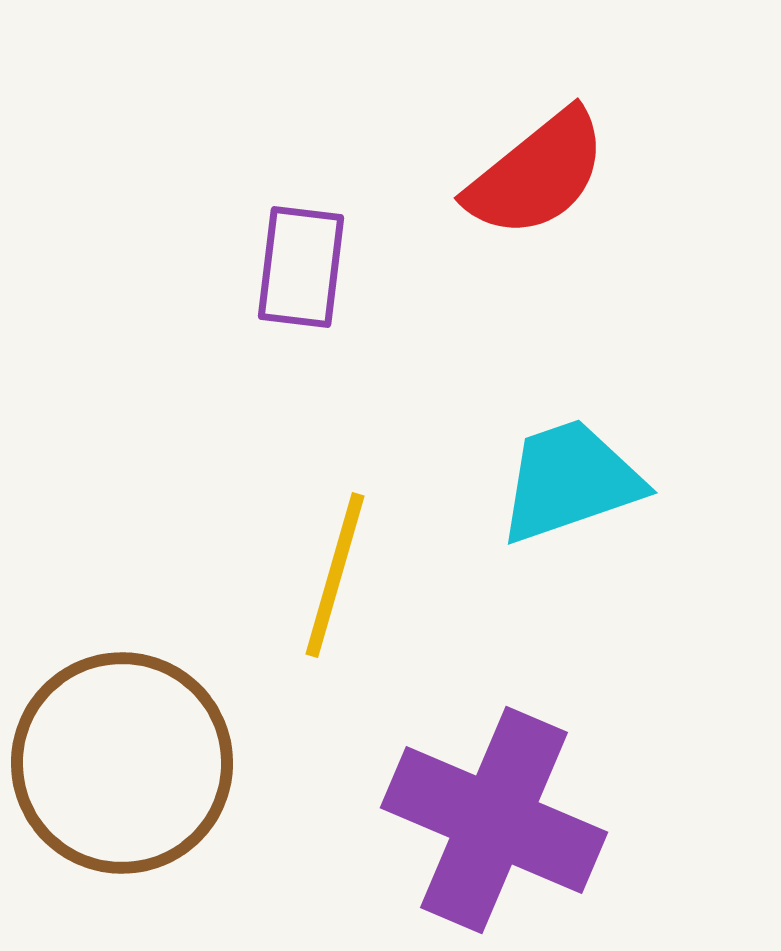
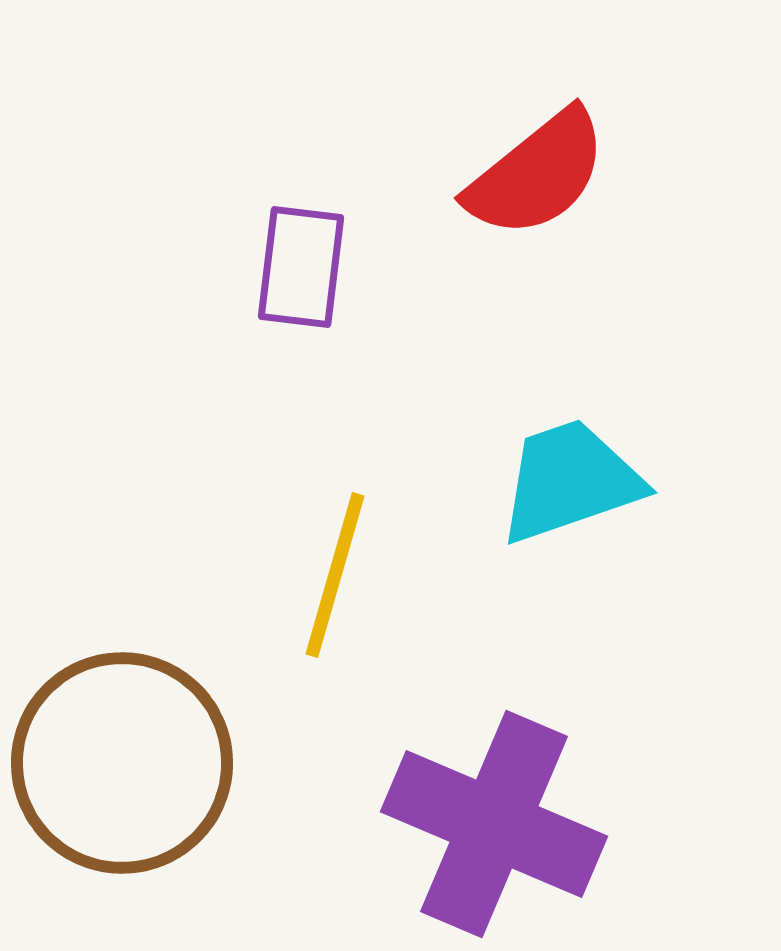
purple cross: moved 4 px down
